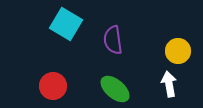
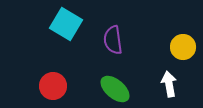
yellow circle: moved 5 px right, 4 px up
